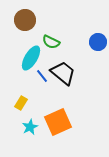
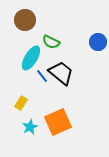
black trapezoid: moved 2 px left
